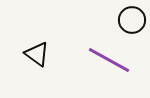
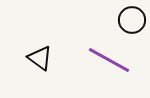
black triangle: moved 3 px right, 4 px down
